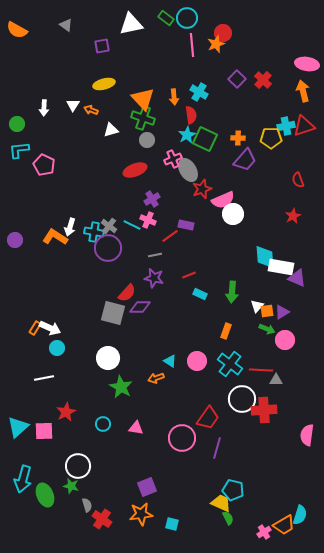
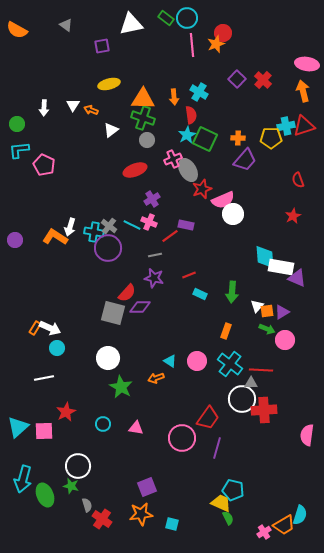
yellow ellipse at (104, 84): moved 5 px right
orange triangle at (143, 99): rotated 45 degrees counterclockwise
white triangle at (111, 130): rotated 21 degrees counterclockwise
pink cross at (148, 220): moved 1 px right, 2 px down
gray triangle at (276, 380): moved 25 px left, 3 px down
